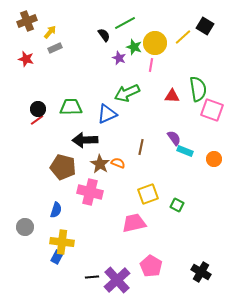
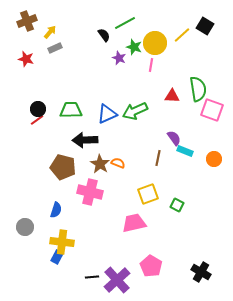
yellow line: moved 1 px left, 2 px up
green arrow: moved 8 px right, 18 px down
green trapezoid: moved 3 px down
brown line: moved 17 px right, 11 px down
